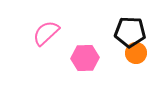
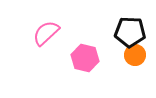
orange circle: moved 1 px left, 2 px down
pink hexagon: rotated 16 degrees clockwise
